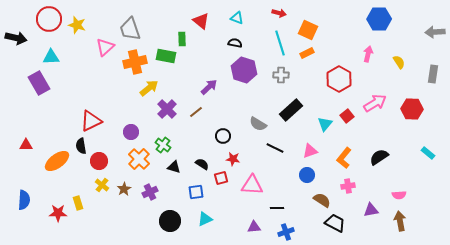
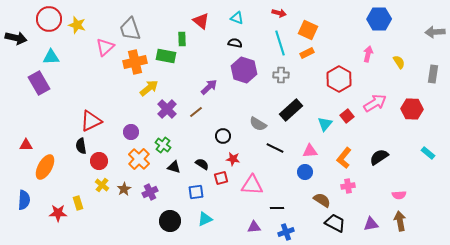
pink triangle at (310, 151): rotated 14 degrees clockwise
orange ellipse at (57, 161): moved 12 px left, 6 px down; rotated 25 degrees counterclockwise
blue circle at (307, 175): moved 2 px left, 3 px up
purple triangle at (371, 210): moved 14 px down
